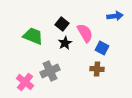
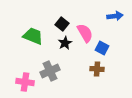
pink cross: rotated 30 degrees counterclockwise
